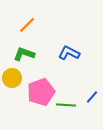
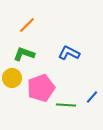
pink pentagon: moved 4 px up
